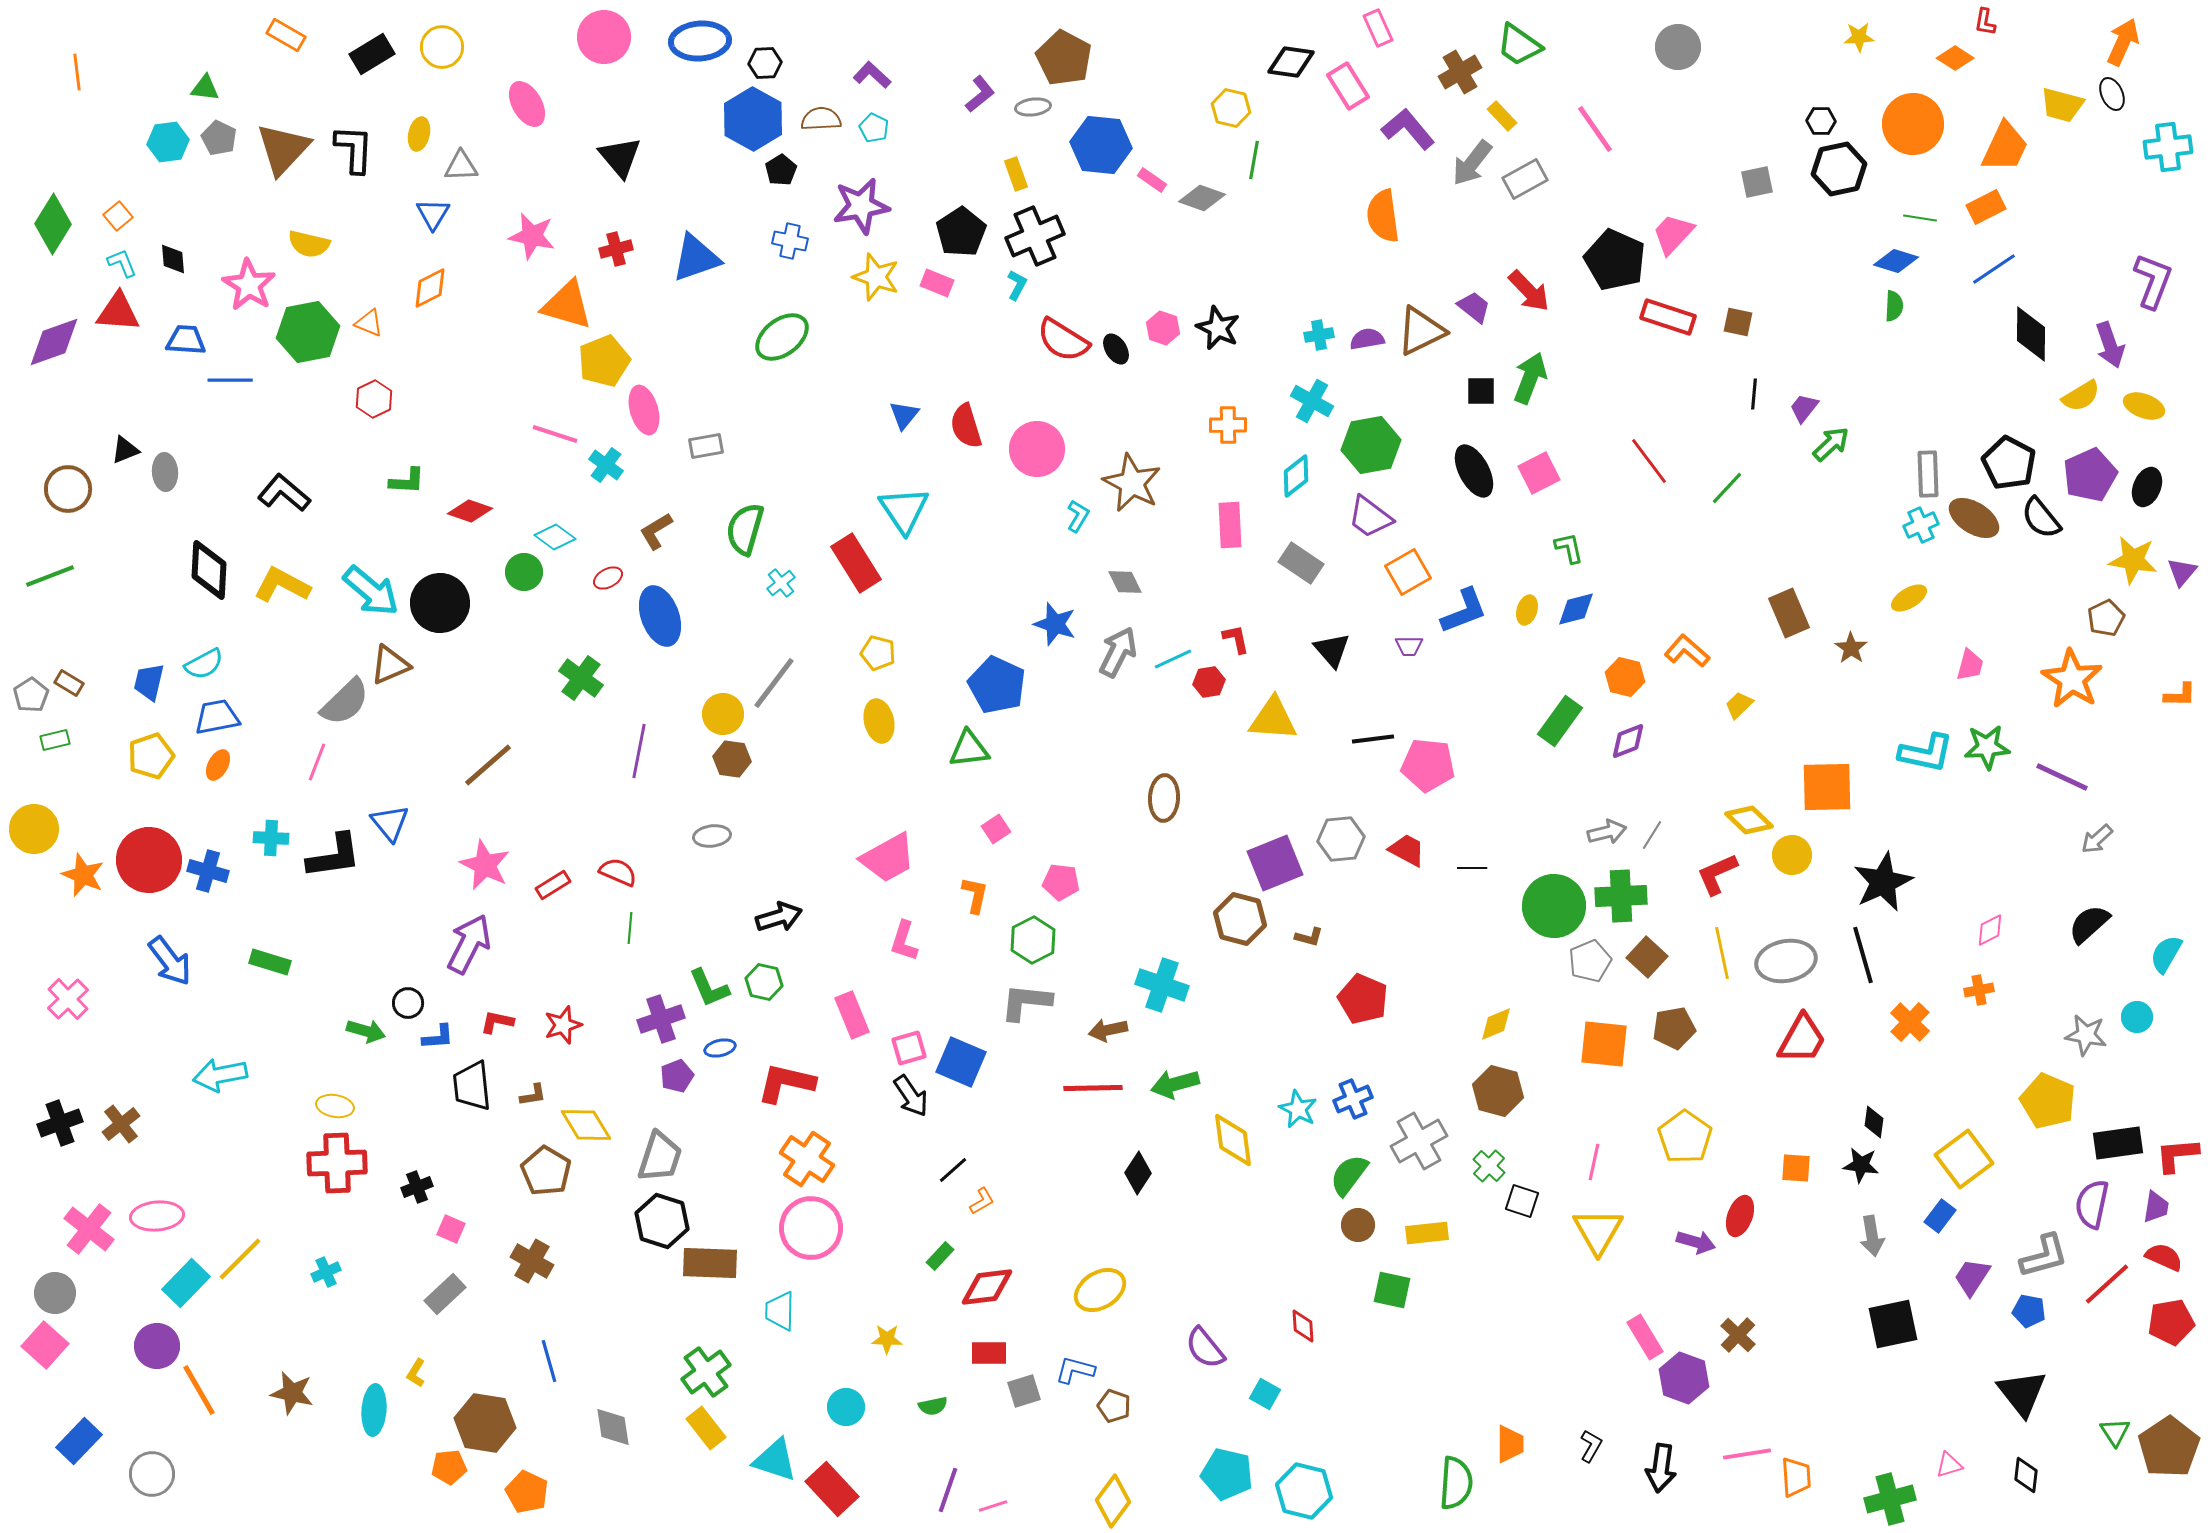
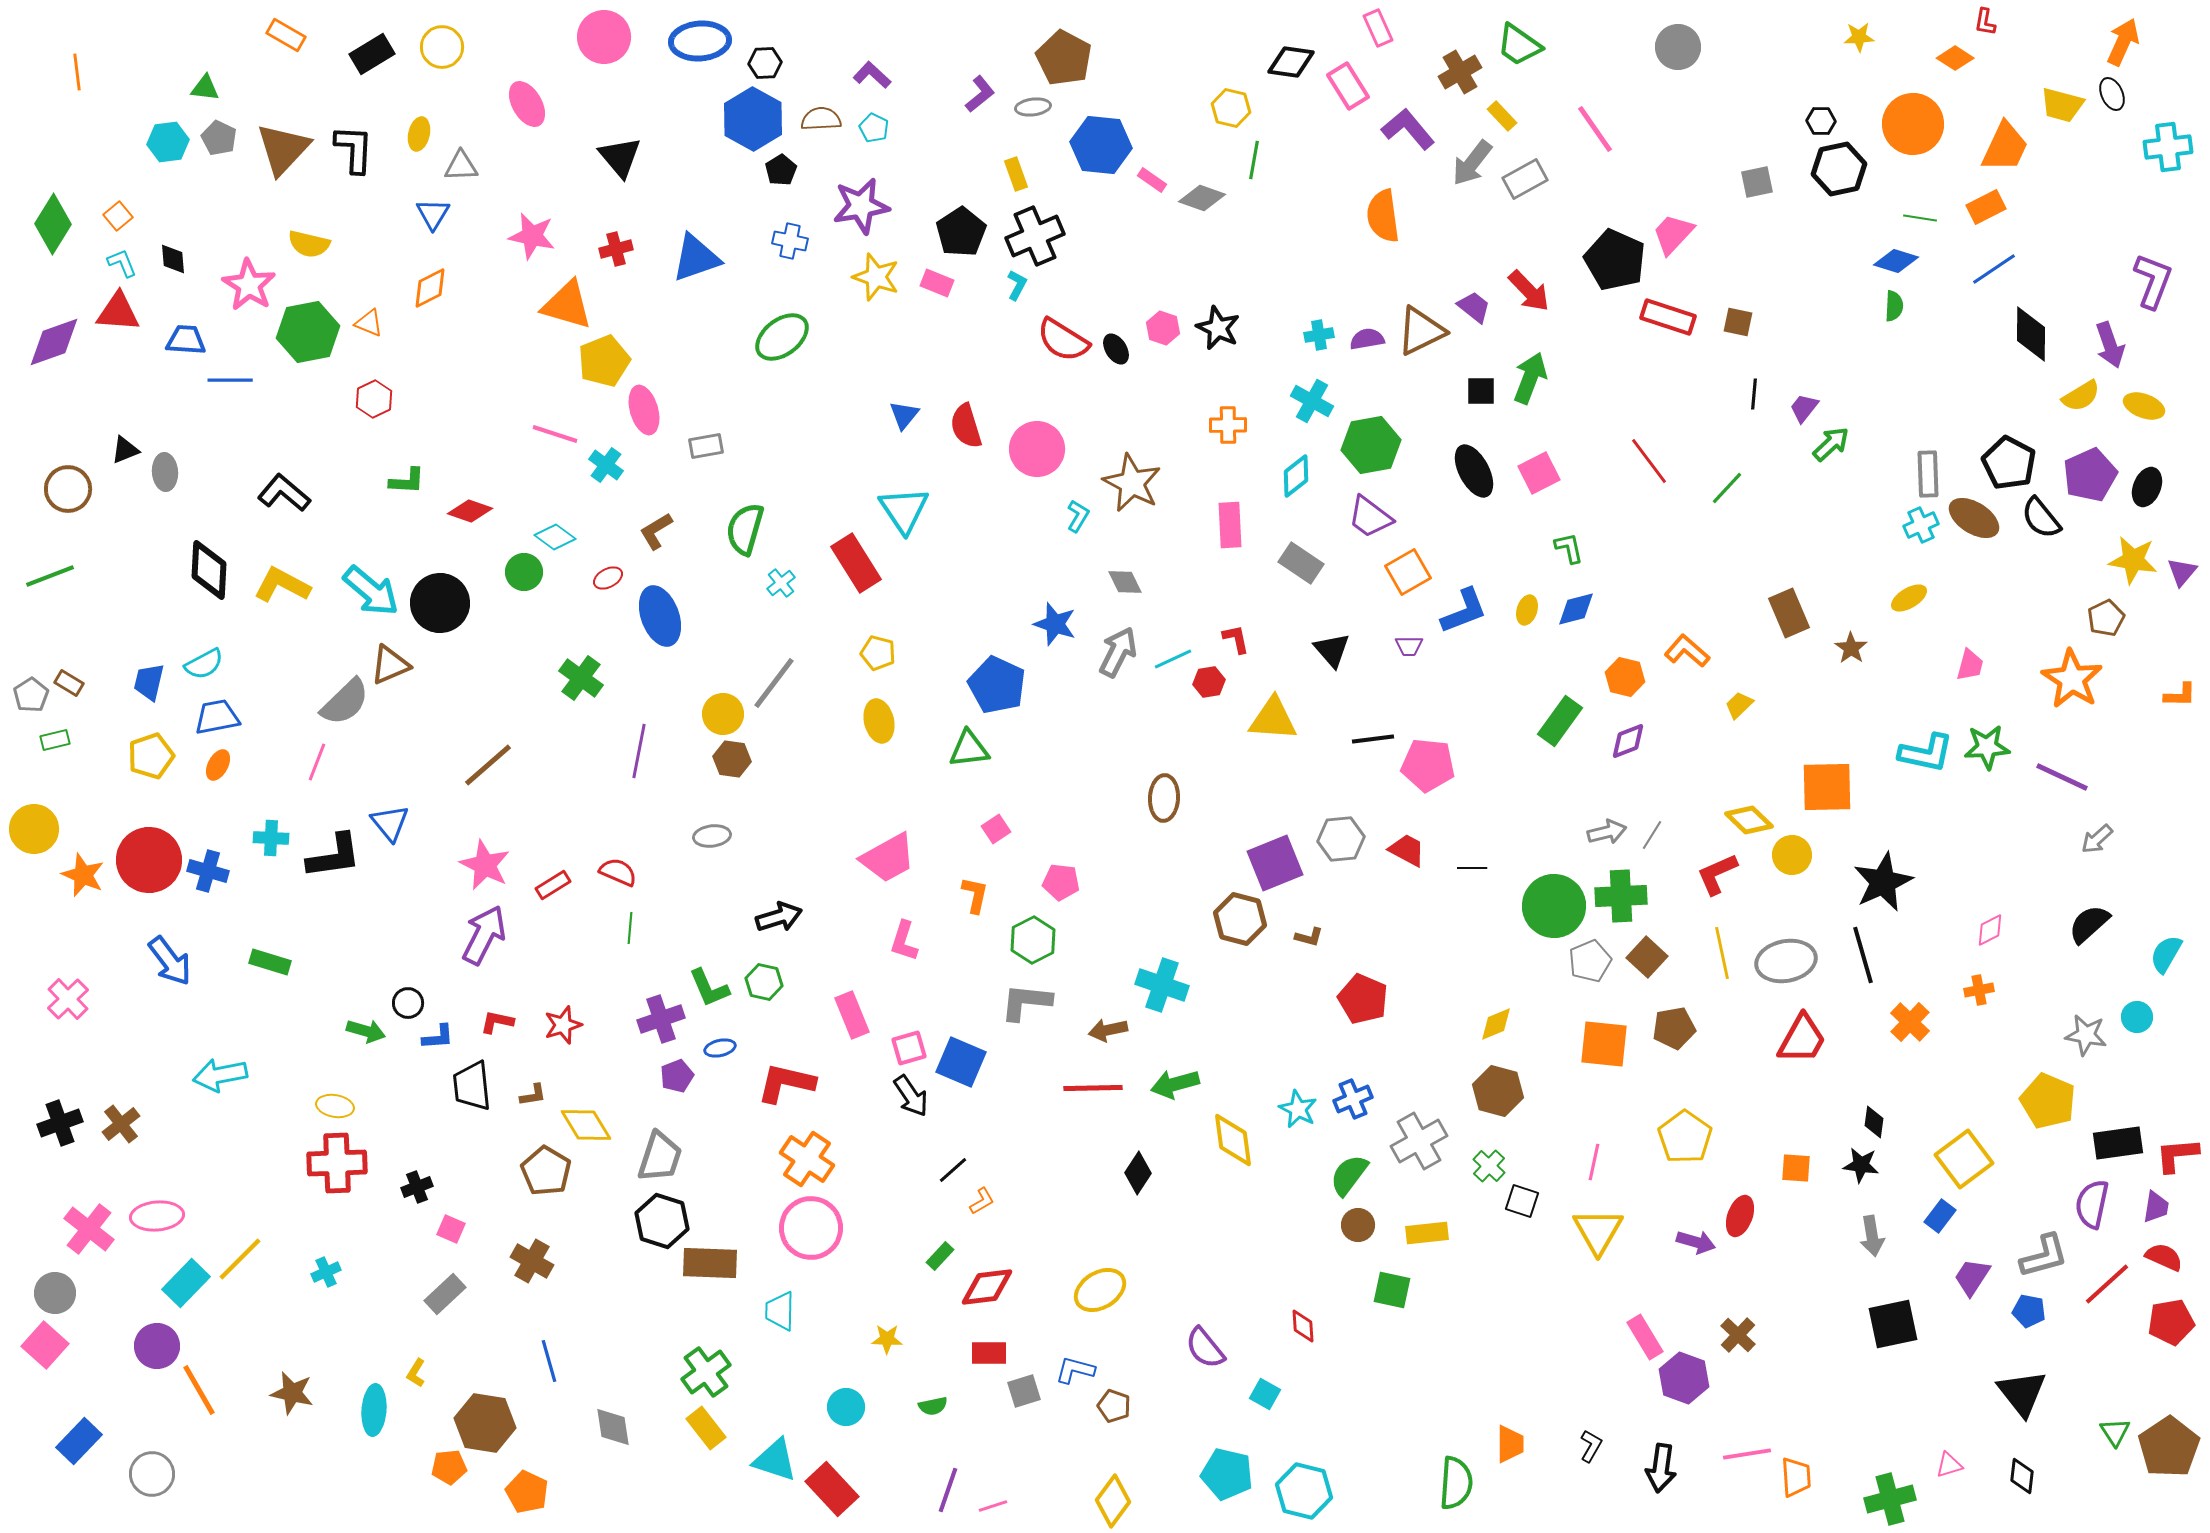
purple arrow at (469, 944): moved 15 px right, 9 px up
black diamond at (2026, 1475): moved 4 px left, 1 px down
